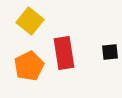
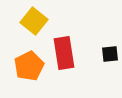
yellow square: moved 4 px right
black square: moved 2 px down
